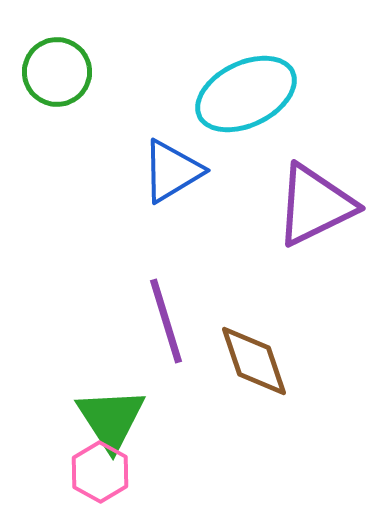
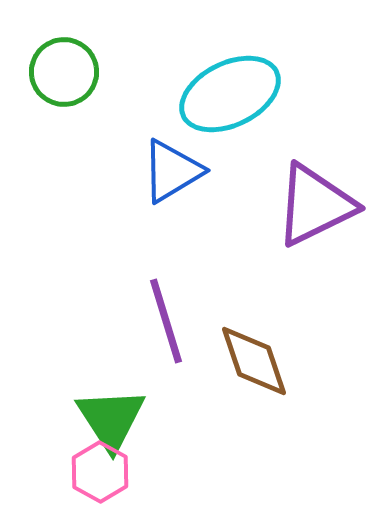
green circle: moved 7 px right
cyan ellipse: moved 16 px left
